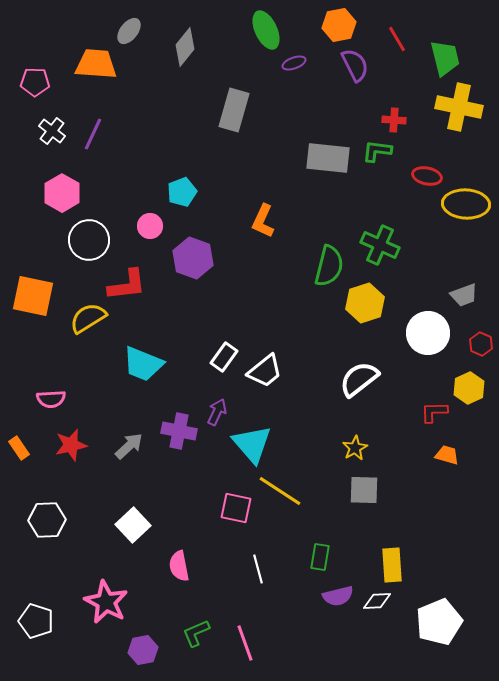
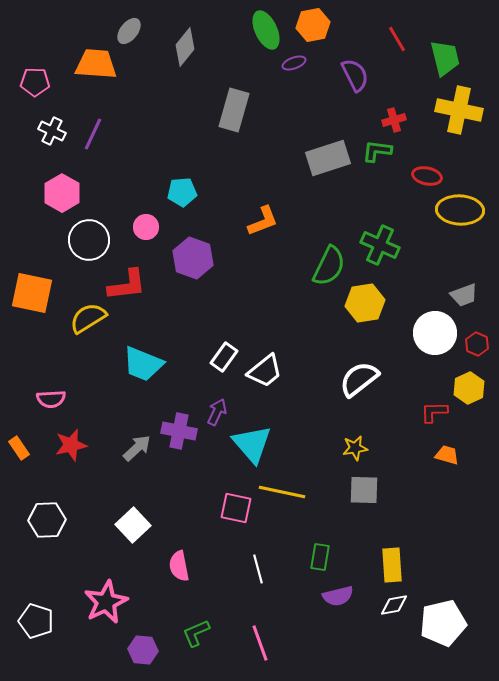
orange hexagon at (339, 25): moved 26 px left
purple semicircle at (355, 65): moved 10 px down
yellow cross at (459, 107): moved 3 px down
red cross at (394, 120): rotated 20 degrees counterclockwise
white cross at (52, 131): rotated 12 degrees counterclockwise
gray rectangle at (328, 158): rotated 24 degrees counterclockwise
cyan pentagon at (182, 192): rotated 16 degrees clockwise
yellow ellipse at (466, 204): moved 6 px left, 6 px down
orange L-shape at (263, 221): rotated 136 degrees counterclockwise
pink circle at (150, 226): moved 4 px left, 1 px down
green semicircle at (329, 266): rotated 12 degrees clockwise
orange square at (33, 296): moved 1 px left, 3 px up
yellow hexagon at (365, 303): rotated 9 degrees clockwise
white circle at (428, 333): moved 7 px right
red hexagon at (481, 344): moved 4 px left
gray arrow at (129, 446): moved 8 px right, 2 px down
yellow star at (355, 448): rotated 20 degrees clockwise
yellow line at (280, 491): moved 2 px right, 1 px down; rotated 21 degrees counterclockwise
white diamond at (377, 601): moved 17 px right, 4 px down; rotated 8 degrees counterclockwise
pink star at (106, 602): rotated 18 degrees clockwise
white pentagon at (439, 622): moved 4 px right, 1 px down; rotated 9 degrees clockwise
pink line at (245, 643): moved 15 px right
purple hexagon at (143, 650): rotated 16 degrees clockwise
